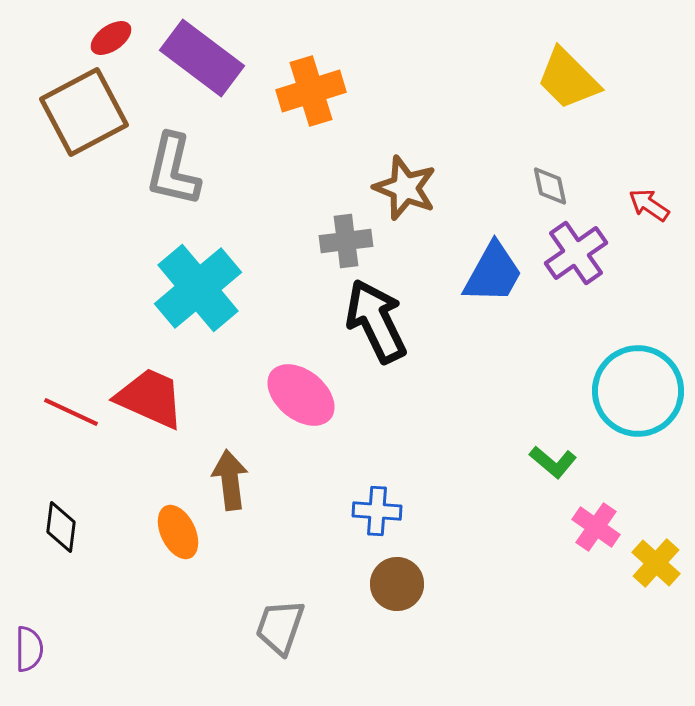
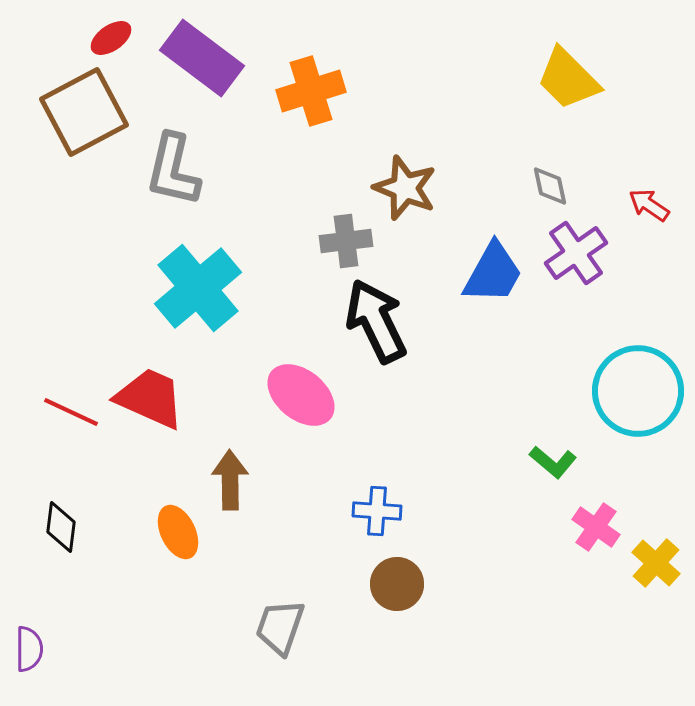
brown arrow: rotated 6 degrees clockwise
